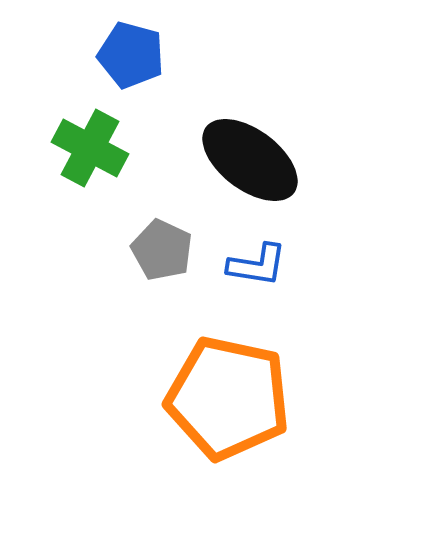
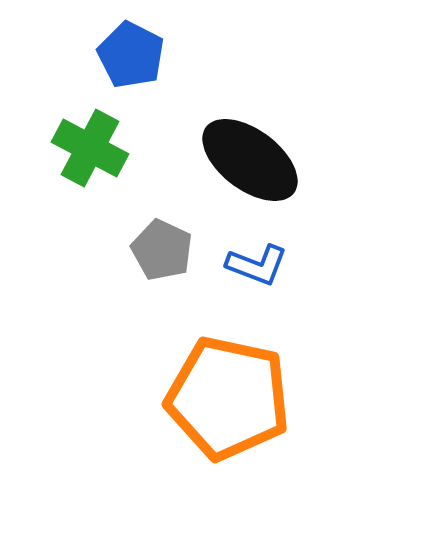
blue pentagon: rotated 12 degrees clockwise
blue L-shape: rotated 12 degrees clockwise
